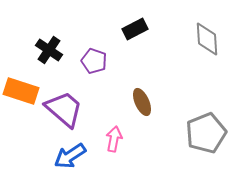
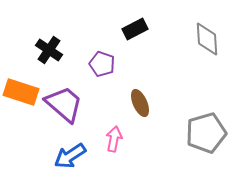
purple pentagon: moved 8 px right, 3 px down
orange rectangle: moved 1 px down
brown ellipse: moved 2 px left, 1 px down
purple trapezoid: moved 5 px up
gray pentagon: rotated 6 degrees clockwise
